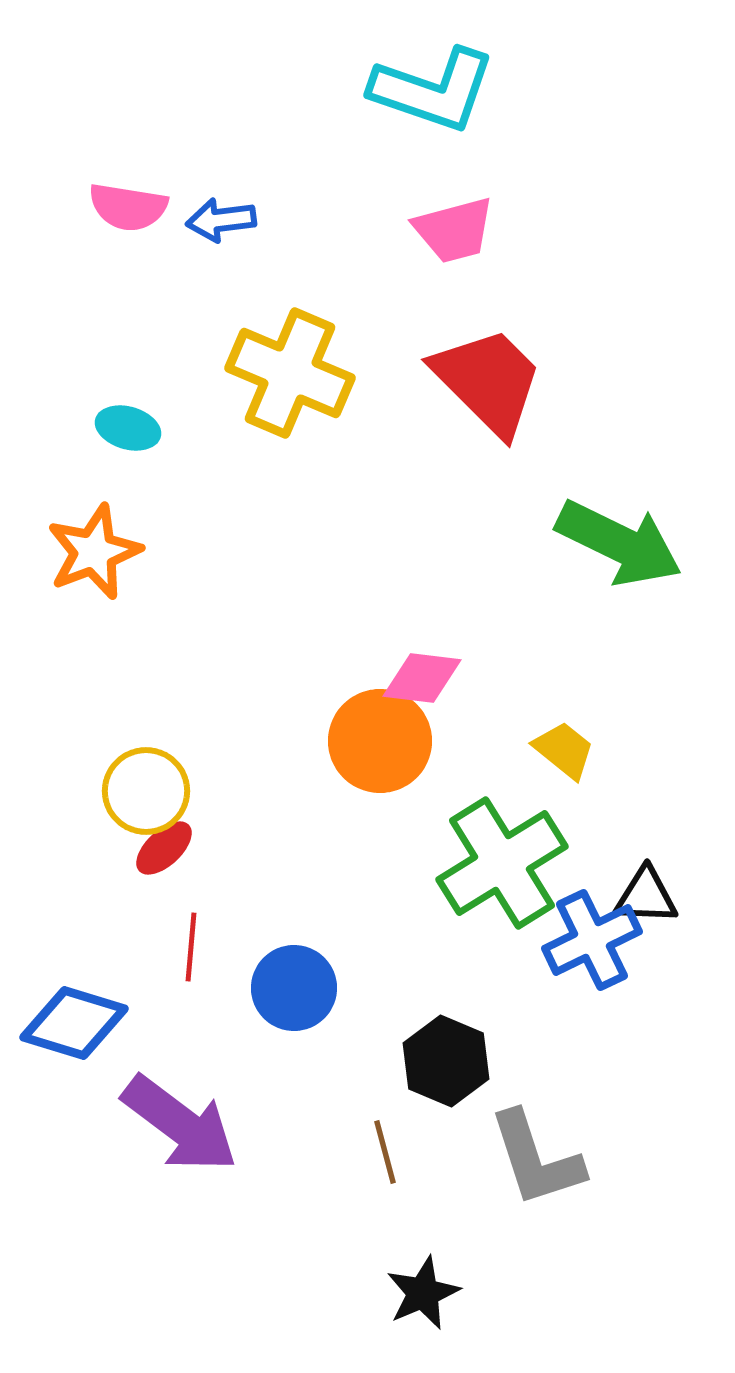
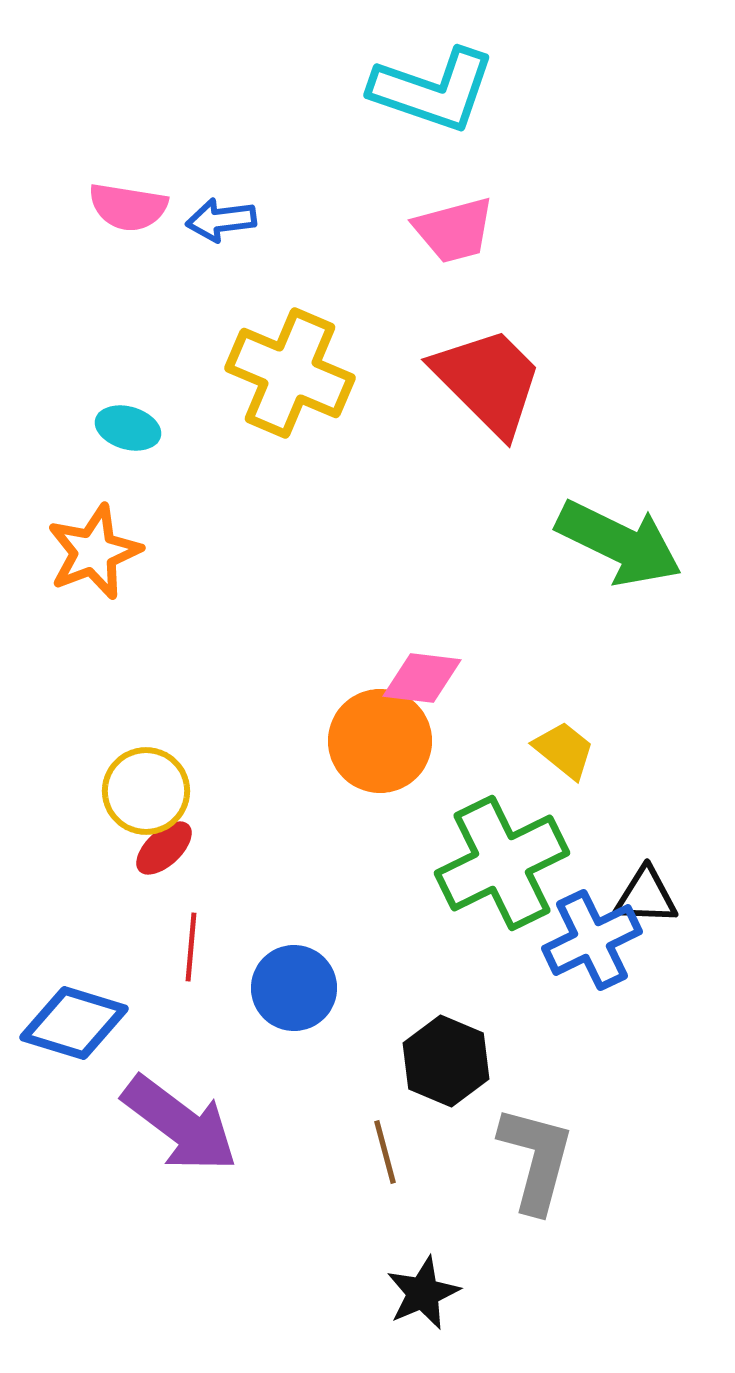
green cross: rotated 6 degrees clockwise
gray L-shape: rotated 147 degrees counterclockwise
